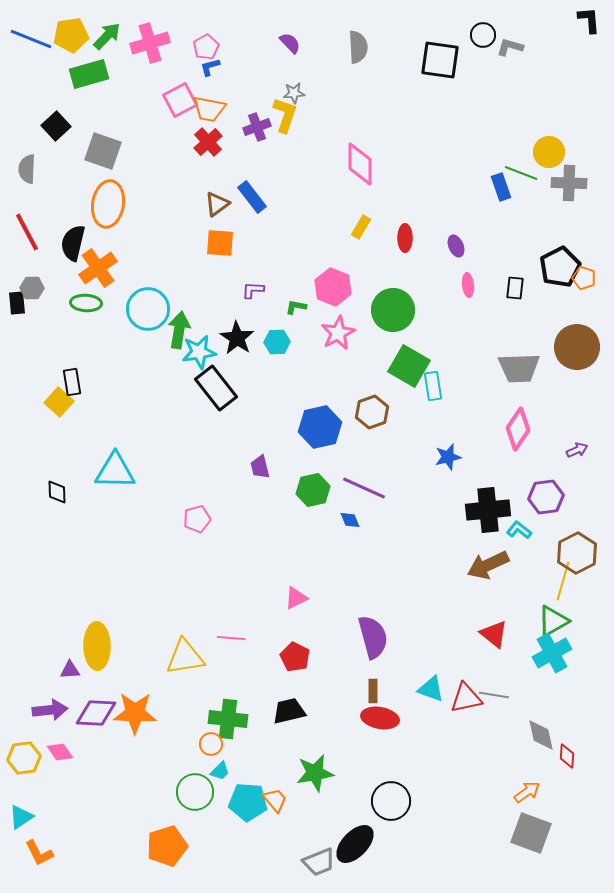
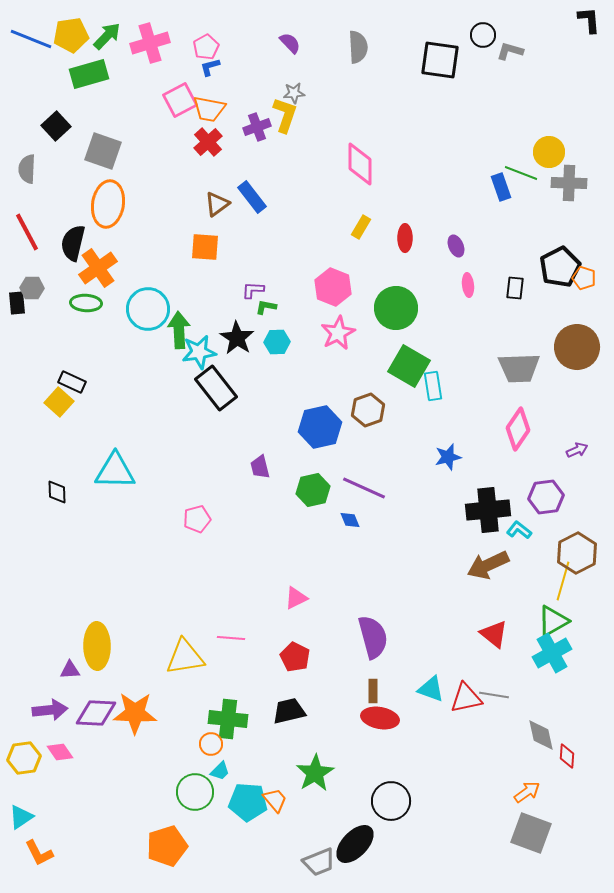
gray L-shape at (510, 47): moved 4 px down
orange square at (220, 243): moved 15 px left, 4 px down
green L-shape at (296, 307): moved 30 px left
green circle at (393, 310): moved 3 px right, 2 px up
green arrow at (179, 330): rotated 12 degrees counterclockwise
black rectangle at (72, 382): rotated 56 degrees counterclockwise
brown hexagon at (372, 412): moved 4 px left, 2 px up
green star at (315, 773): rotated 21 degrees counterclockwise
